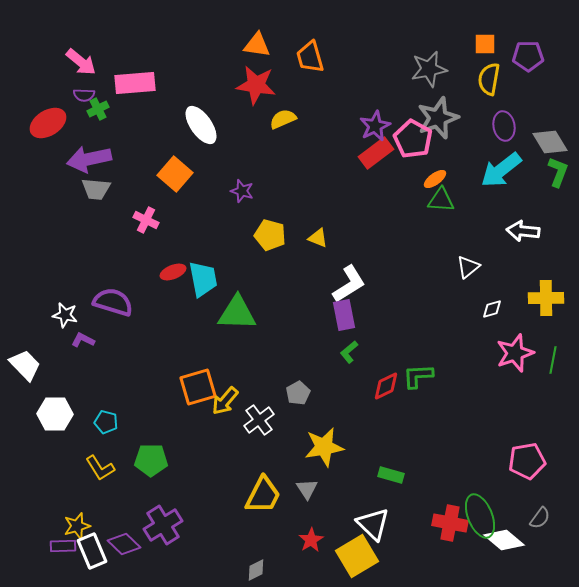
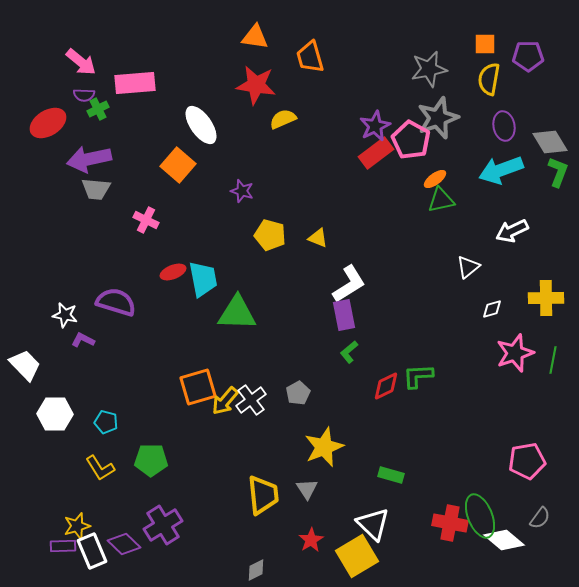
orange triangle at (257, 45): moved 2 px left, 8 px up
pink pentagon at (413, 139): moved 2 px left, 1 px down
cyan arrow at (501, 170): rotated 18 degrees clockwise
orange square at (175, 174): moved 3 px right, 9 px up
green triangle at (441, 200): rotated 16 degrees counterclockwise
white arrow at (523, 231): moved 11 px left; rotated 32 degrees counterclockwise
purple semicircle at (113, 302): moved 3 px right
white cross at (259, 420): moved 8 px left, 20 px up
yellow star at (324, 447): rotated 12 degrees counterclockwise
yellow trapezoid at (263, 495): rotated 33 degrees counterclockwise
